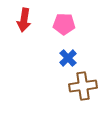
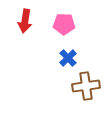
red arrow: moved 1 px right, 1 px down
brown cross: moved 3 px right
